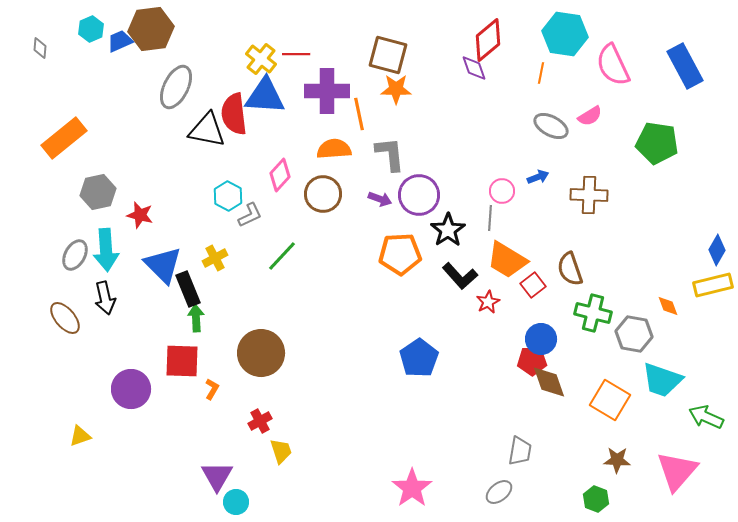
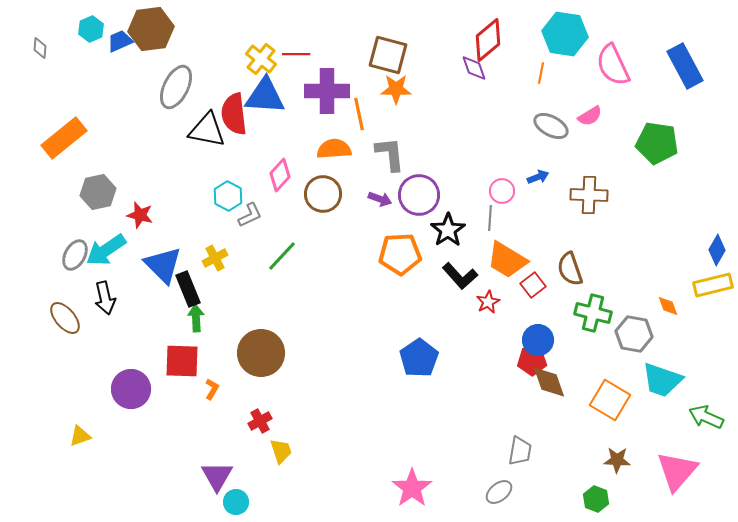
cyan arrow at (106, 250): rotated 60 degrees clockwise
blue circle at (541, 339): moved 3 px left, 1 px down
